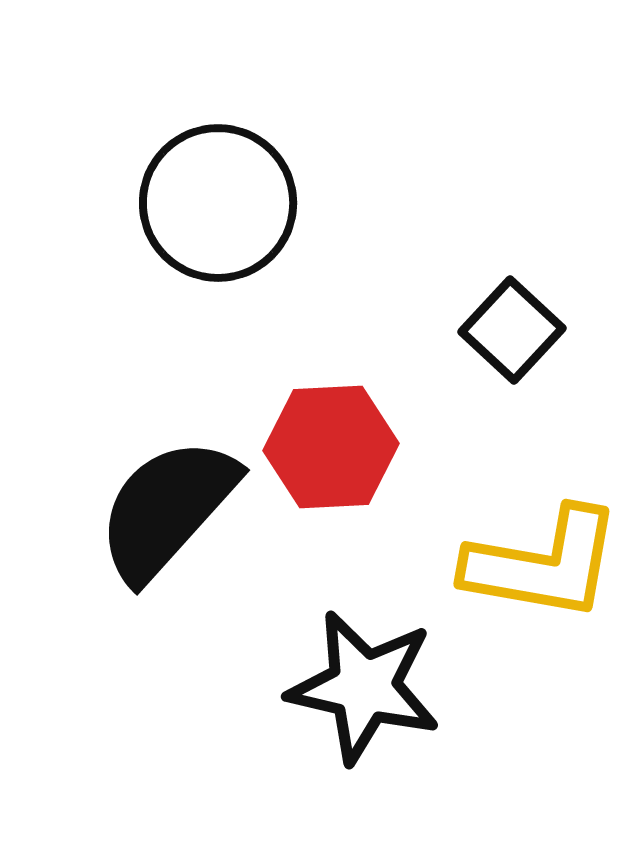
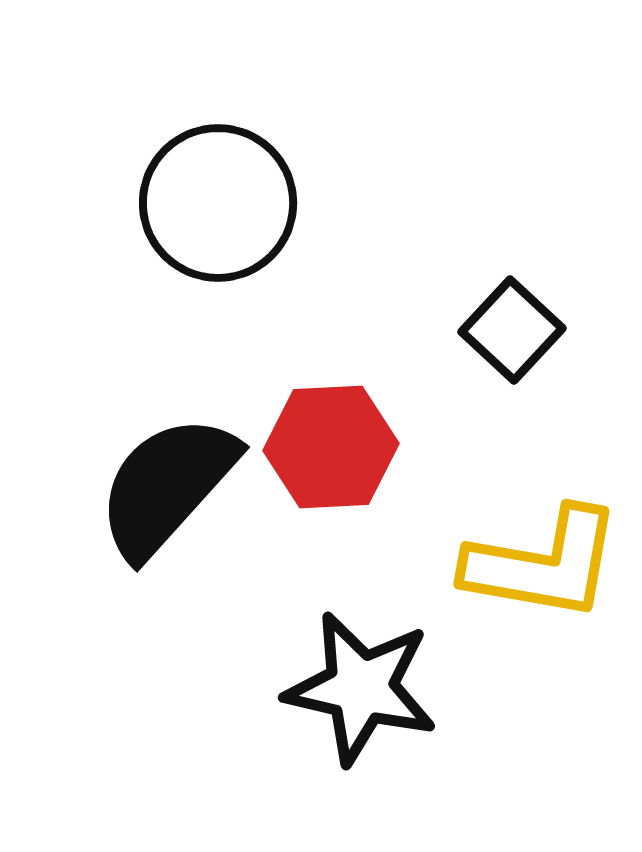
black semicircle: moved 23 px up
black star: moved 3 px left, 1 px down
